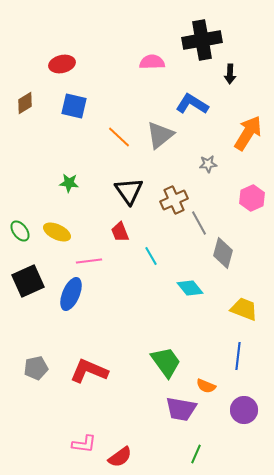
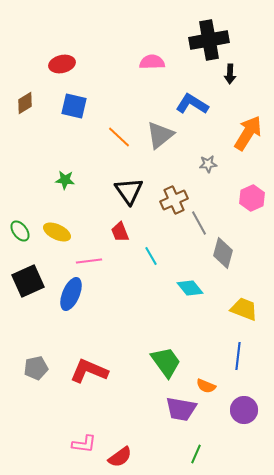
black cross: moved 7 px right
green star: moved 4 px left, 3 px up
